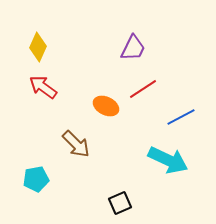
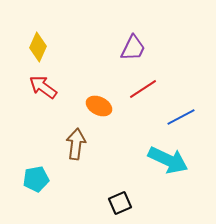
orange ellipse: moved 7 px left
brown arrow: rotated 128 degrees counterclockwise
